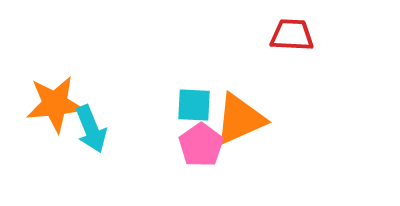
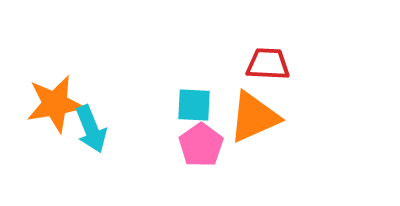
red trapezoid: moved 24 px left, 29 px down
orange star: rotated 4 degrees counterclockwise
orange triangle: moved 14 px right, 2 px up
